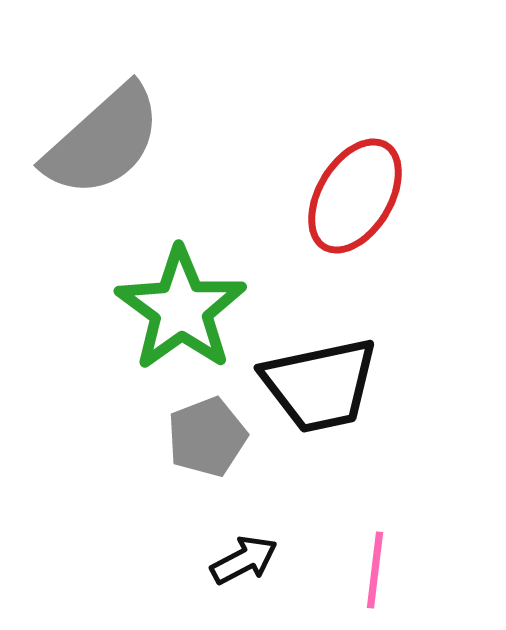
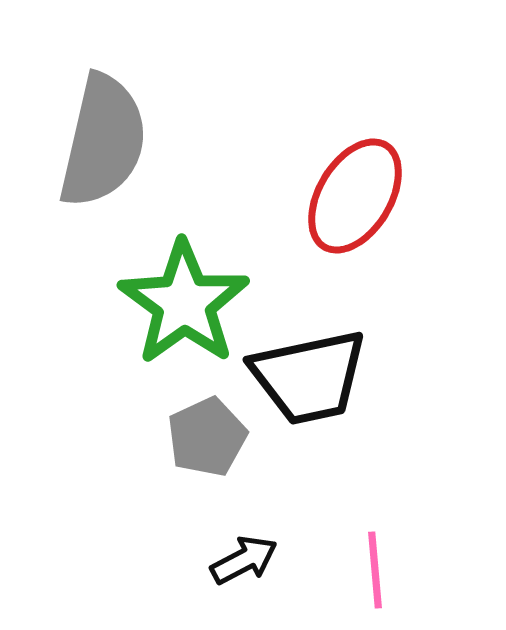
gray semicircle: rotated 35 degrees counterclockwise
green star: moved 3 px right, 6 px up
black trapezoid: moved 11 px left, 8 px up
gray pentagon: rotated 4 degrees counterclockwise
pink line: rotated 12 degrees counterclockwise
